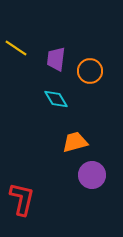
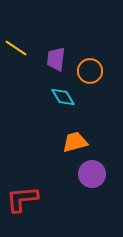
cyan diamond: moved 7 px right, 2 px up
purple circle: moved 1 px up
red L-shape: rotated 108 degrees counterclockwise
